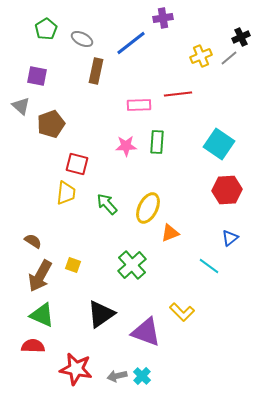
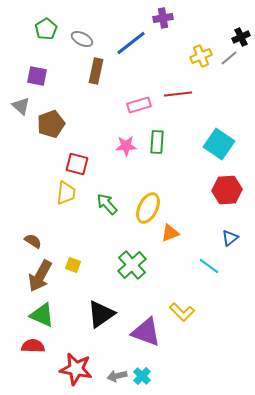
pink rectangle: rotated 15 degrees counterclockwise
